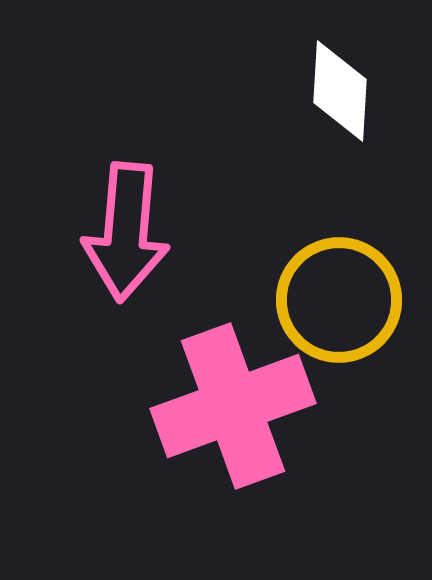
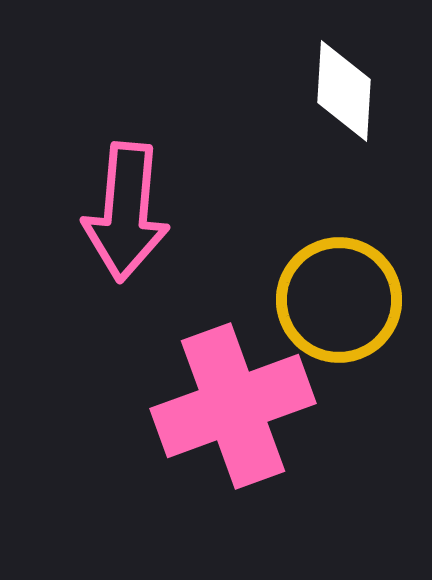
white diamond: moved 4 px right
pink arrow: moved 20 px up
